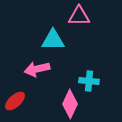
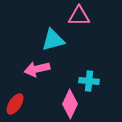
cyan triangle: rotated 15 degrees counterclockwise
red ellipse: moved 3 px down; rotated 15 degrees counterclockwise
